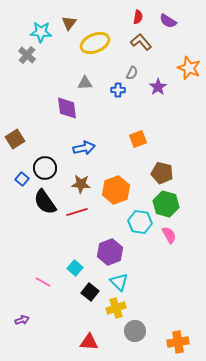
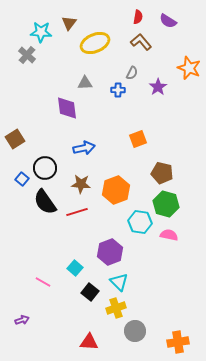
pink semicircle: rotated 48 degrees counterclockwise
